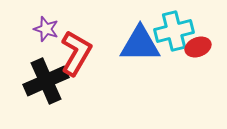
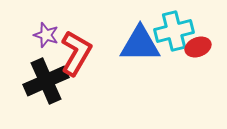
purple star: moved 6 px down
